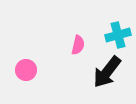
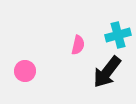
pink circle: moved 1 px left, 1 px down
